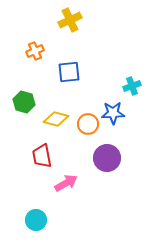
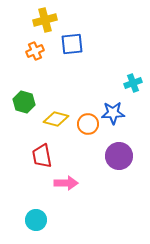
yellow cross: moved 25 px left; rotated 10 degrees clockwise
blue square: moved 3 px right, 28 px up
cyan cross: moved 1 px right, 3 px up
purple circle: moved 12 px right, 2 px up
pink arrow: rotated 30 degrees clockwise
